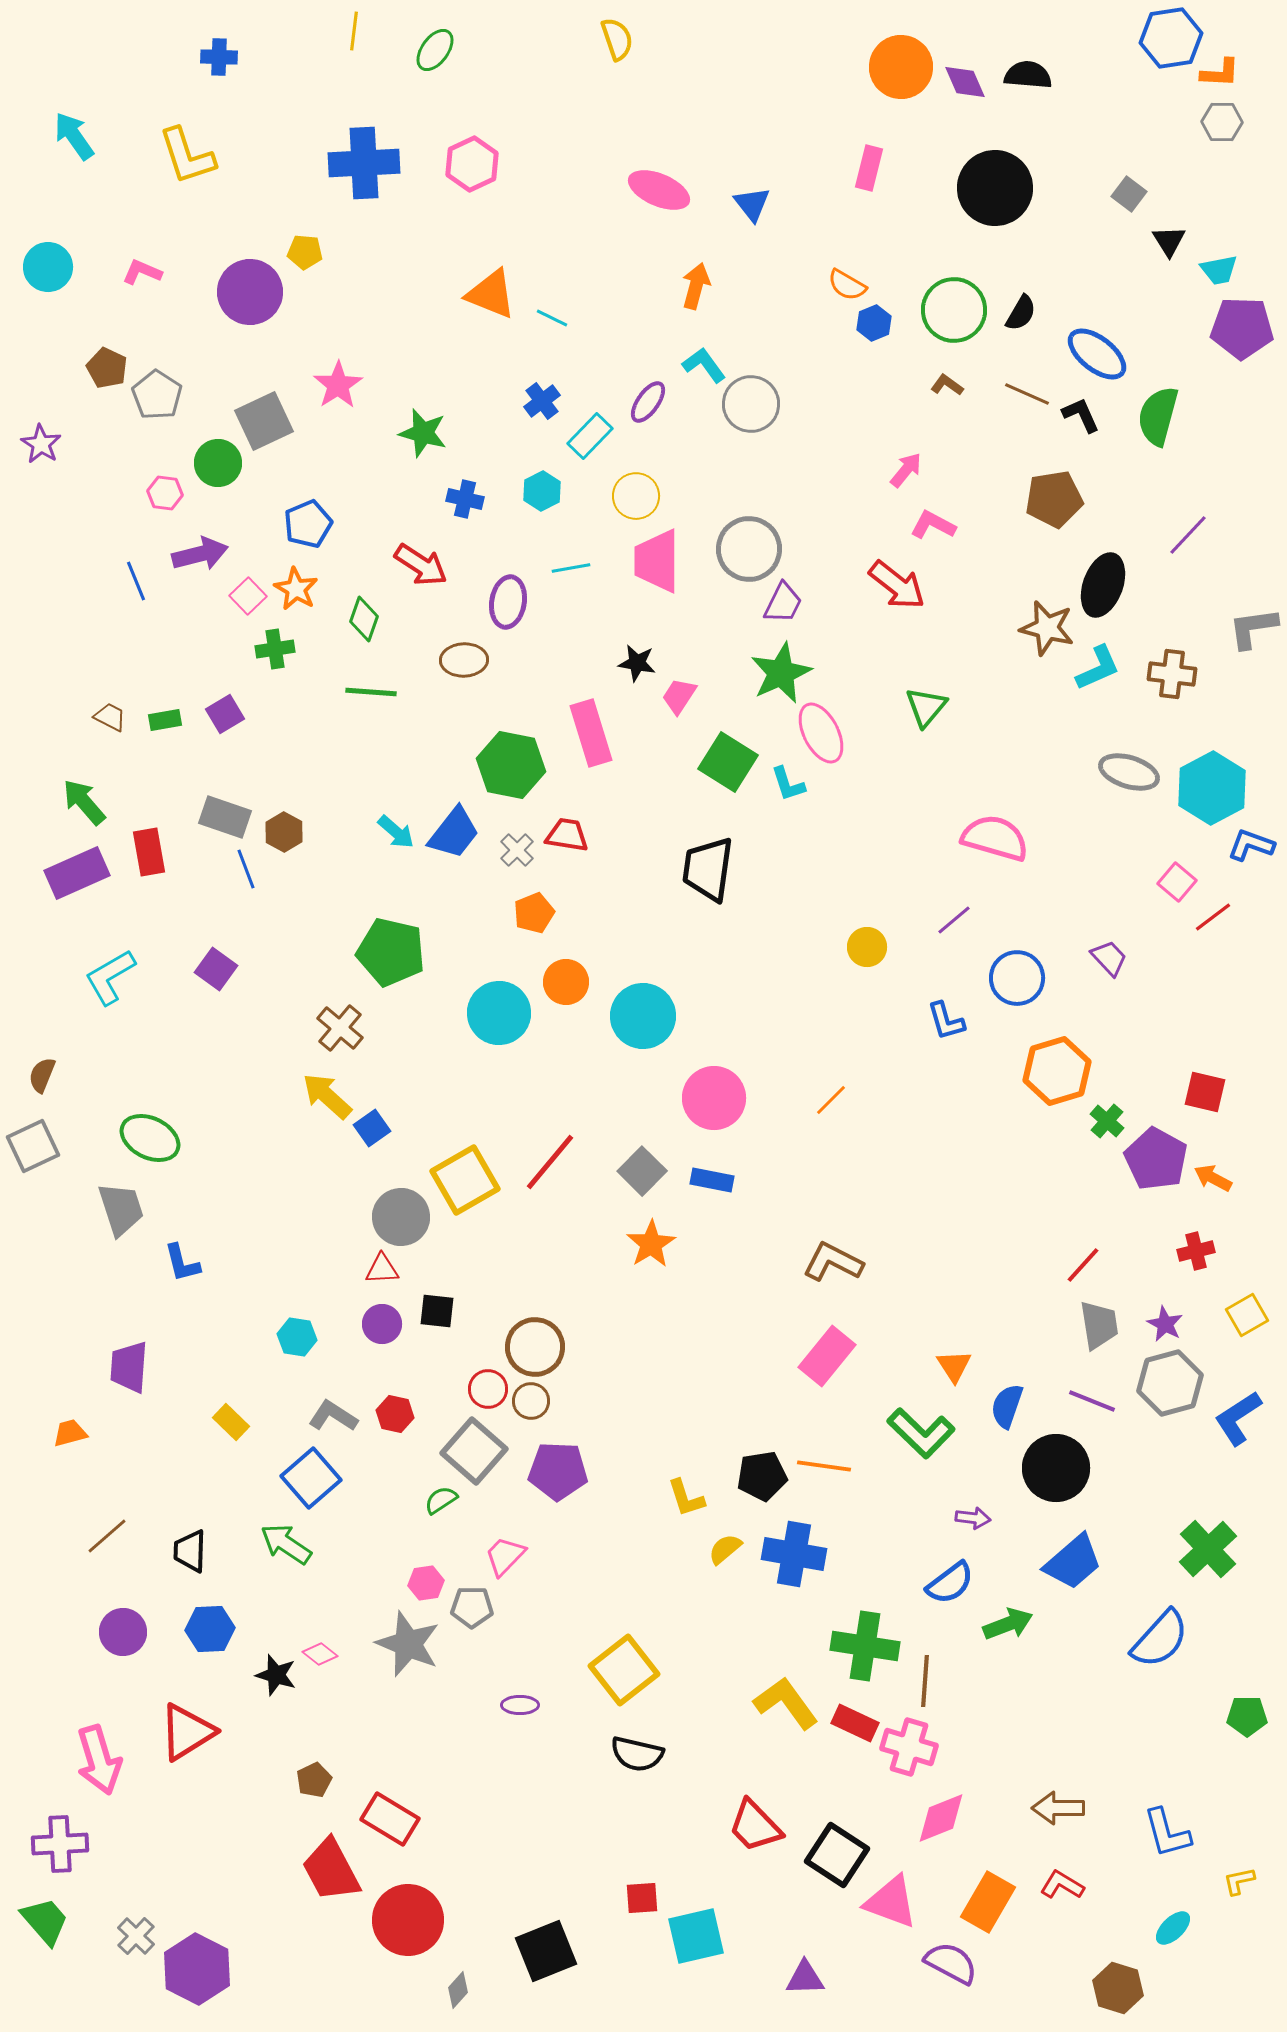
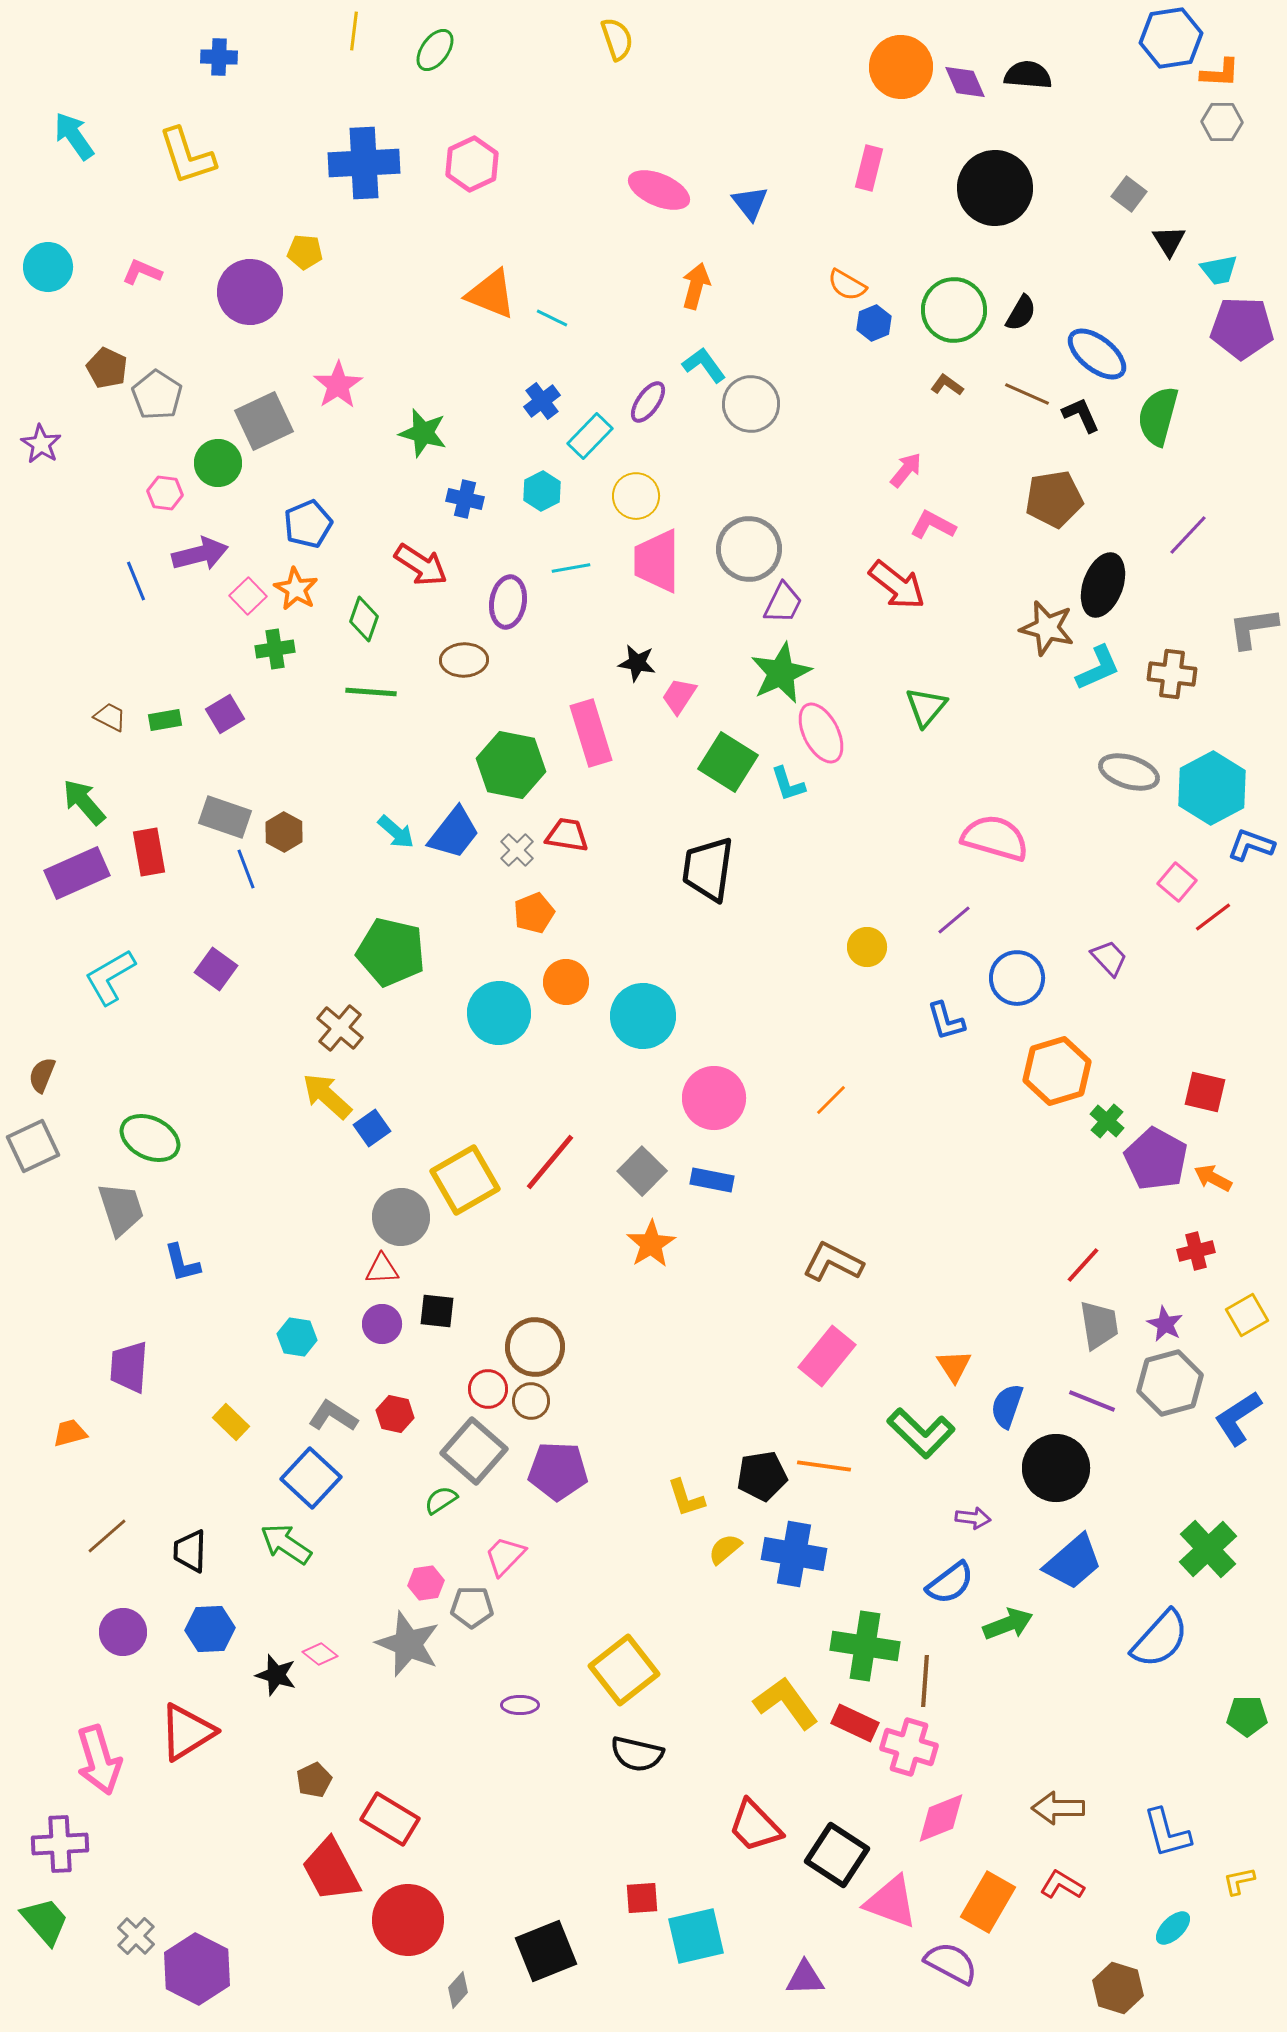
blue triangle at (752, 204): moved 2 px left, 1 px up
blue square at (311, 1478): rotated 6 degrees counterclockwise
